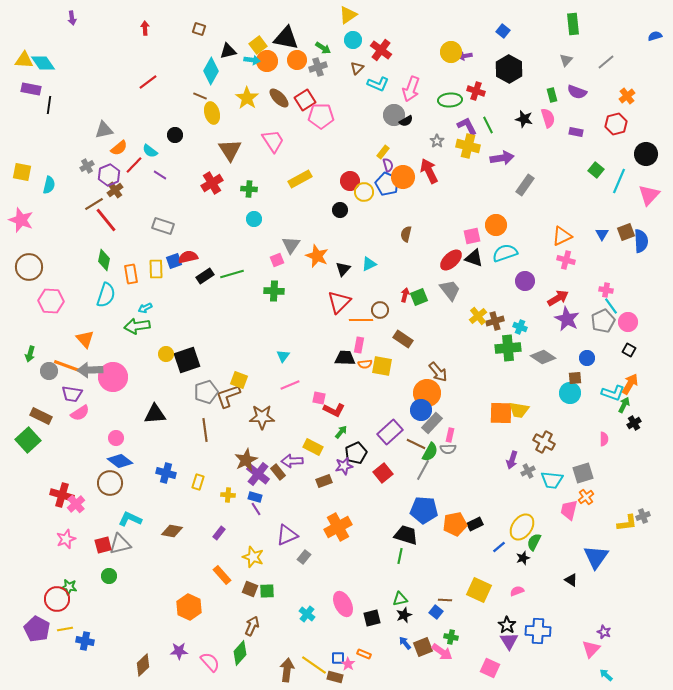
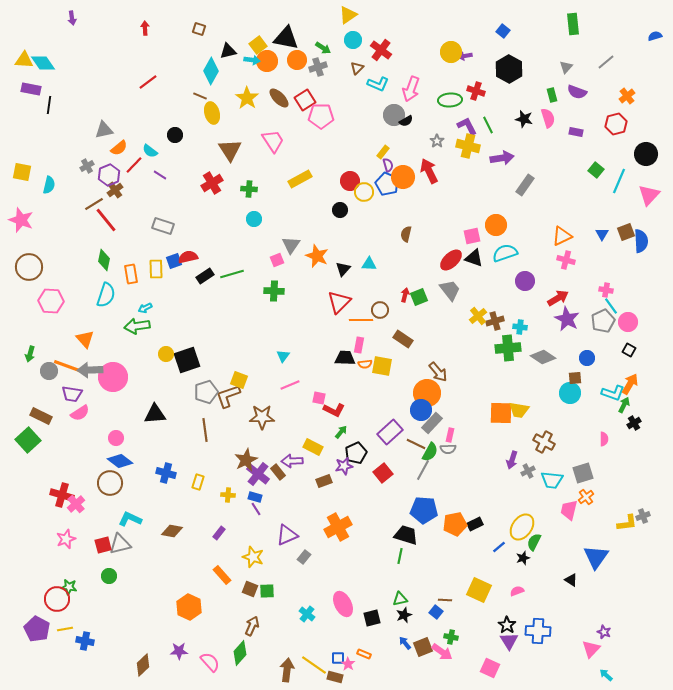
gray triangle at (566, 60): moved 7 px down
cyan triangle at (369, 264): rotated 28 degrees clockwise
cyan cross at (520, 327): rotated 16 degrees counterclockwise
